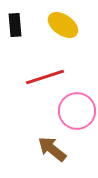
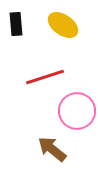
black rectangle: moved 1 px right, 1 px up
